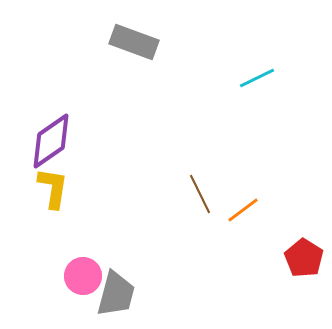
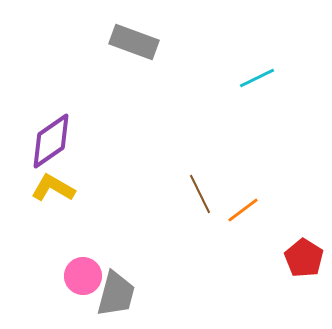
yellow L-shape: rotated 69 degrees counterclockwise
